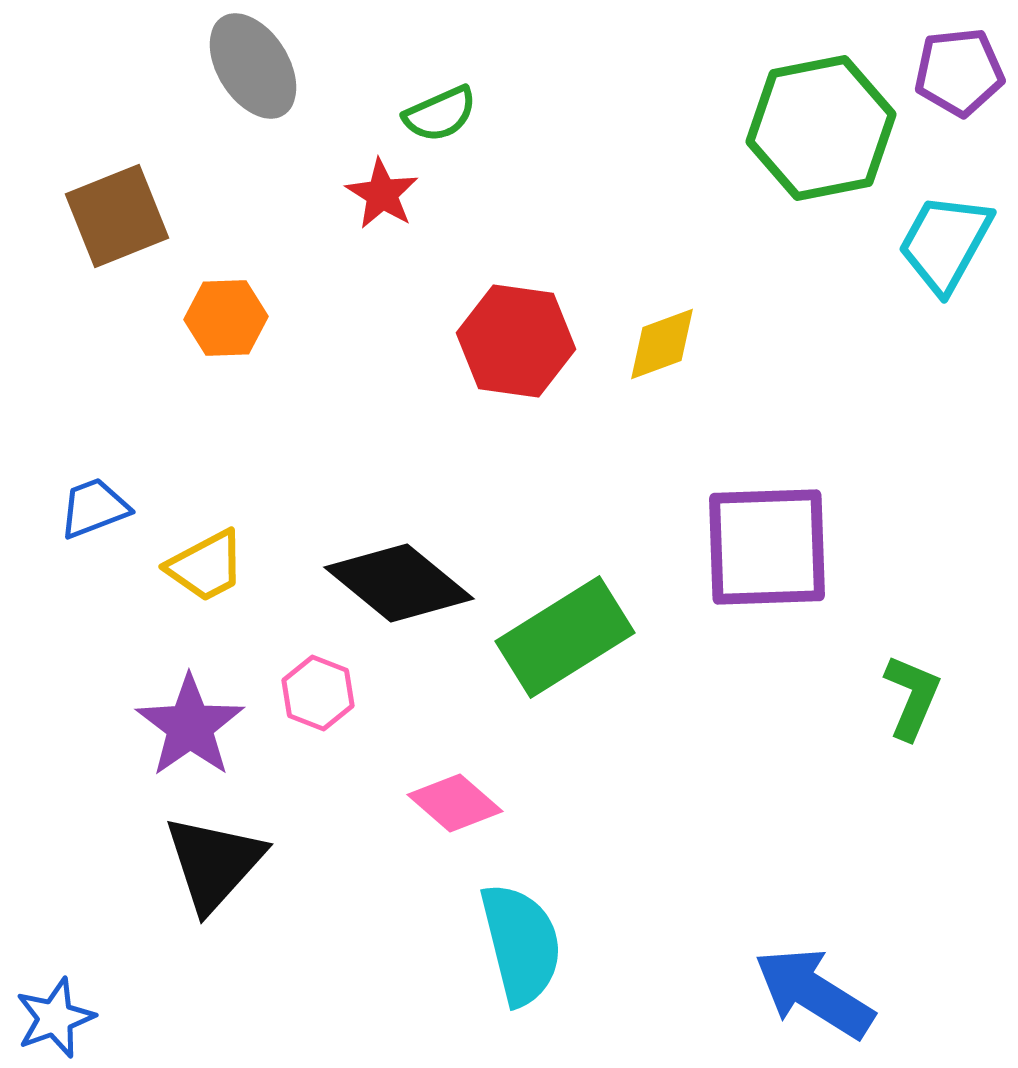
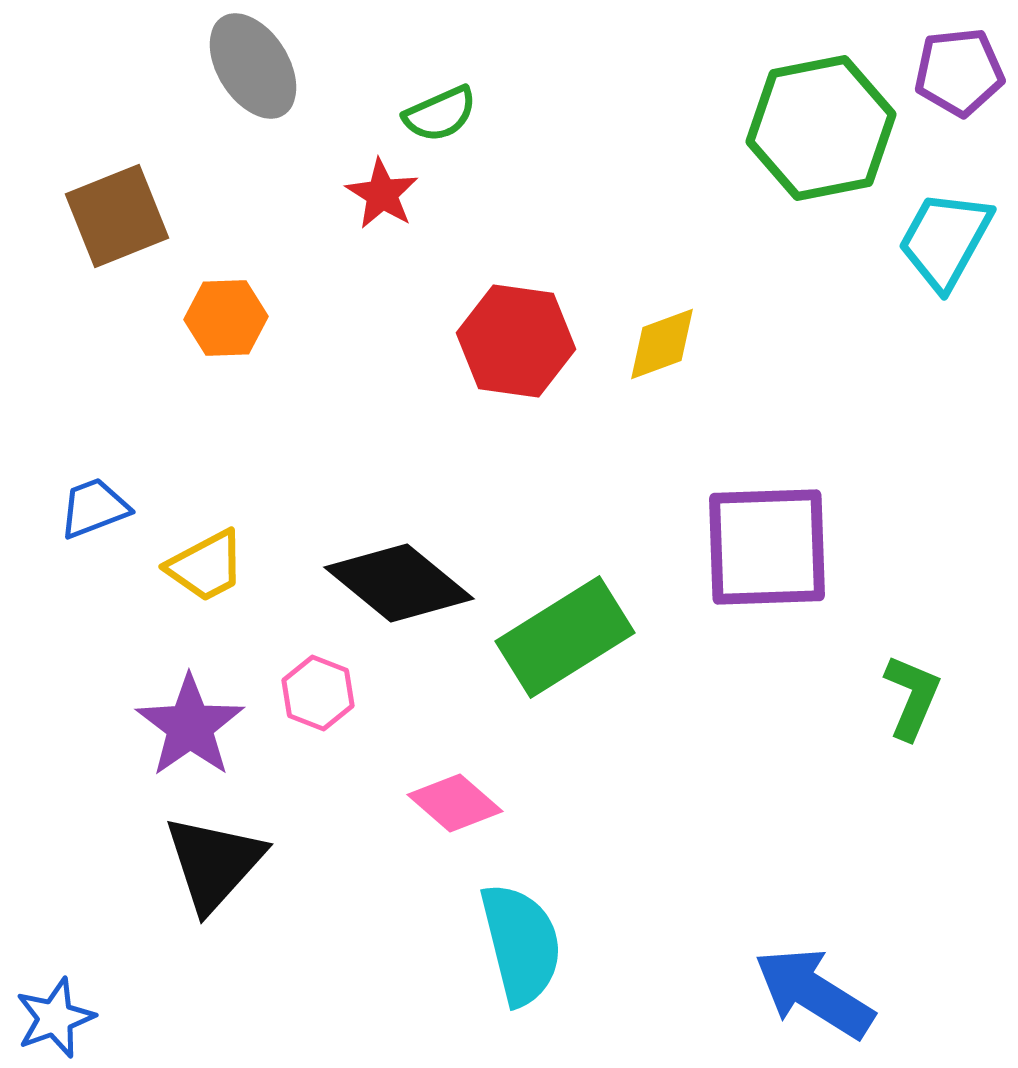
cyan trapezoid: moved 3 px up
